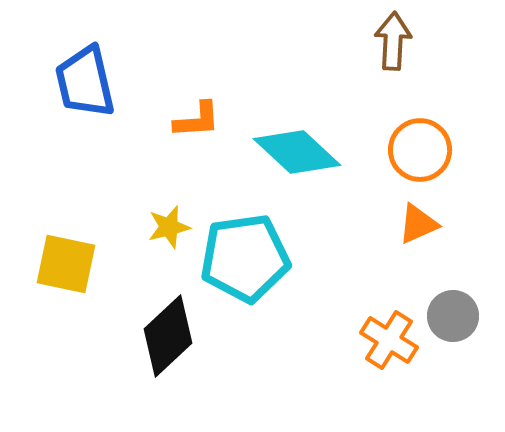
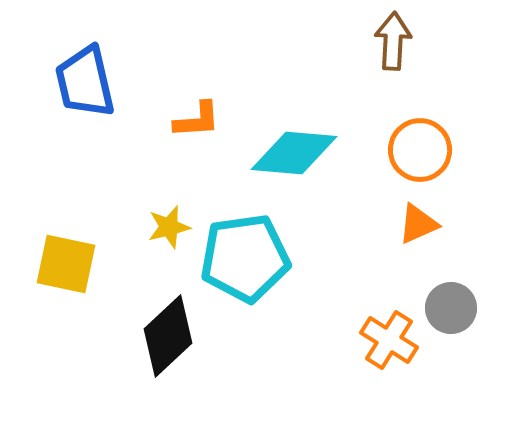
cyan diamond: moved 3 px left, 1 px down; rotated 38 degrees counterclockwise
gray circle: moved 2 px left, 8 px up
